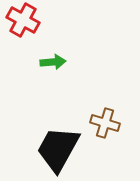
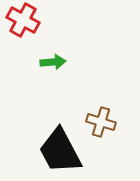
brown cross: moved 4 px left, 1 px up
black trapezoid: moved 2 px right, 2 px down; rotated 57 degrees counterclockwise
